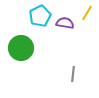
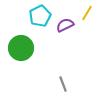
purple semicircle: moved 2 px down; rotated 36 degrees counterclockwise
gray line: moved 10 px left, 10 px down; rotated 28 degrees counterclockwise
